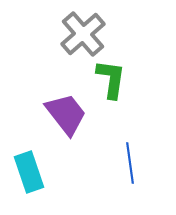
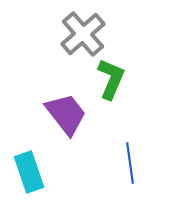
green L-shape: rotated 15 degrees clockwise
